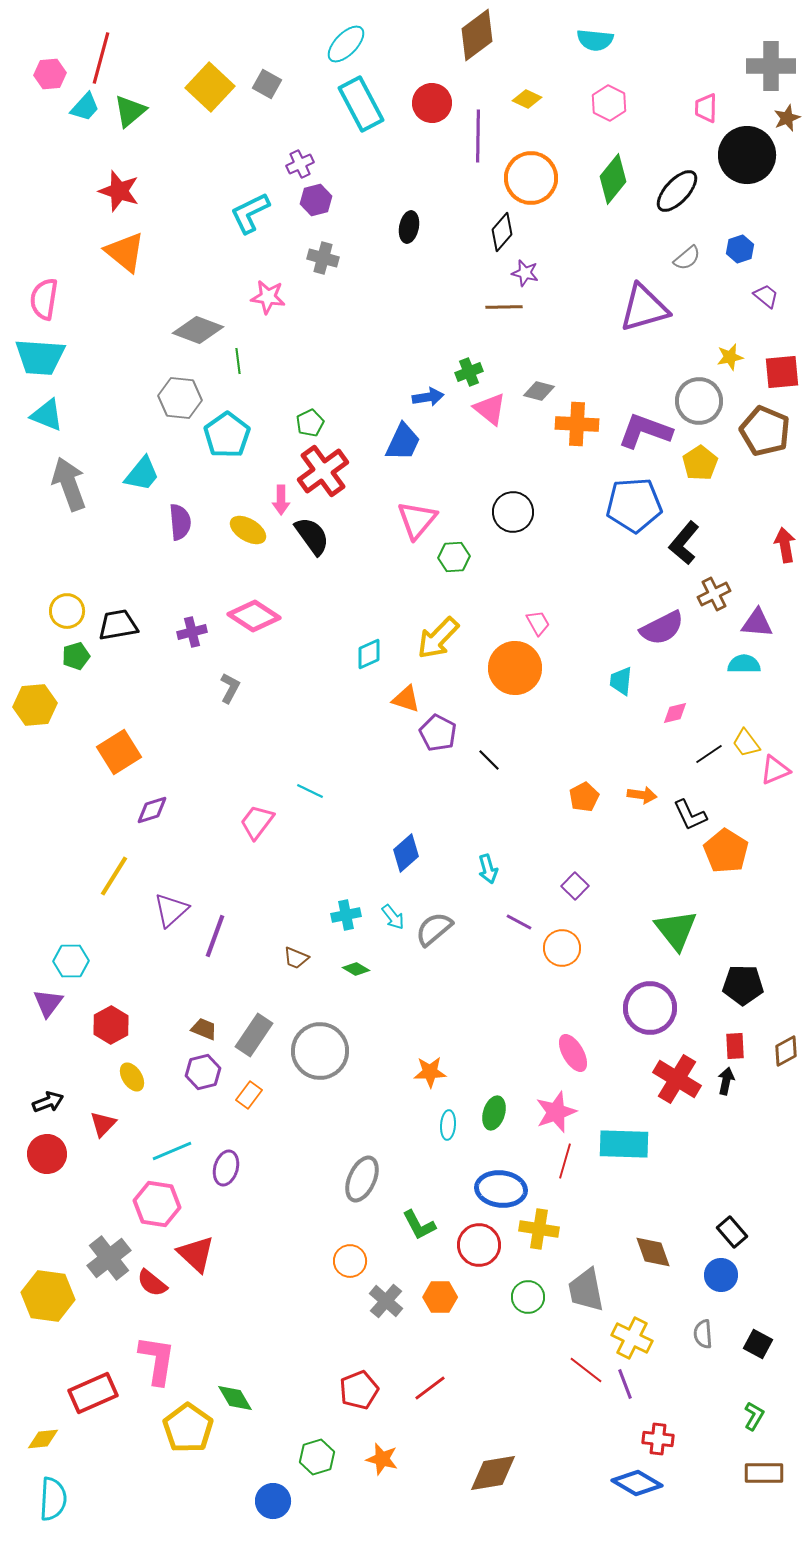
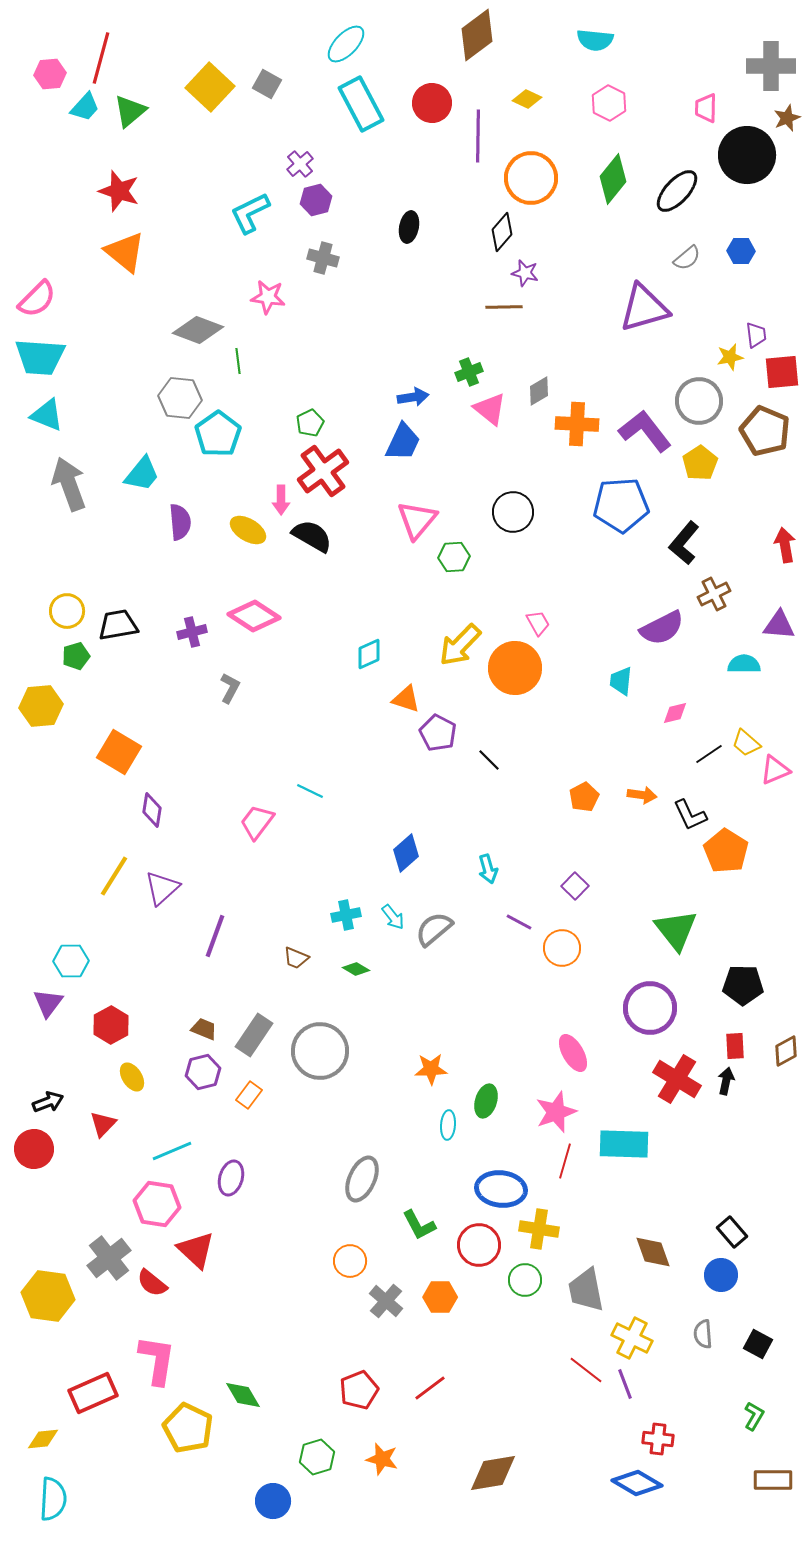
purple cross at (300, 164): rotated 16 degrees counterclockwise
blue hexagon at (740, 249): moved 1 px right, 2 px down; rotated 20 degrees clockwise
purple trapezoid at (766, 296): moved 10 px left, 39 px down; rotated 44 degrees clockwise
pink semicircle at (44, 299): moved 7 px left; rotated 144 degrees counterclockwise
gray diamond at (539, 391): rotated 44 degrees counterclockwise
blue arrow at (428, 397): moved 15 px left
purple L-shape at (645, 431): rotated 32 degrees clockwise
cyan pentagon at (227, 435): moved 9 px left, 1 px up
blue pentagon at (634, 505): moved 13 px left
black semicircle at (312, 536): rotated 24 degrees counterclockwise
purple triangle at (757, 623): moved 22 px right, 2 px down
yellow arrow at (438, 638): moved 22 px right, 7 px down
yellow hexagon at (35, 705): moved 6 px right, 1 px down
yellow trapezoid at (746, 743): rotated 12 degrees counterclockwise
orange square at (119, 752): rotated 27 degrees counterclockwise
purple diamond at (152, 810): rotated 64 degrees counterclockwise
purple triangle at (171, 910): moved 9 px left, 22 px up
orange star at (430, 1072): moved 1 px right, 3 px up
green ellipse at (494, 1113): moved 8 px left, 12 px up
red circle at (47, 1154): moved 13 px left, 5 px up
purple ellipse at (226, 1168): moved 5 px right, 10 px down
red triangle at (196, 1254): moved 4 px up
green circle at (528, 1297): moved 3 px left, 17 px up
green diamond at (235, 1398): moved 8 px right, 3 px up
yellow pentagon at (188, 1428): rotated 9 degrees counterclockwise
brown rectangle at (764, 1473): moved 9 px right, 7 px down
